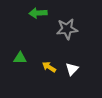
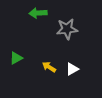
green triangle: moved 4 px left; rotated 32 degrees counterclockwise
white triangle: rotated 16 degrees clockwise
